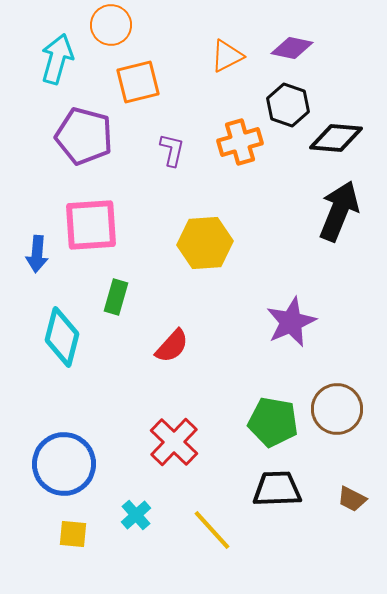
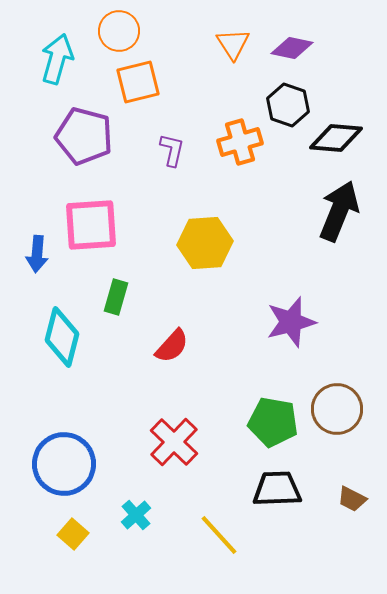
orange circle: moved 8 px right, 6 px down
orange triangle: moved 6 px right, 12 px up; rotated 36 degrees counterclockwise
purple star: rotated 9 degrees clockwise
yellow line: moved 7 px right, 5 px down
yellow square: rotated 36 degrees clockwise
